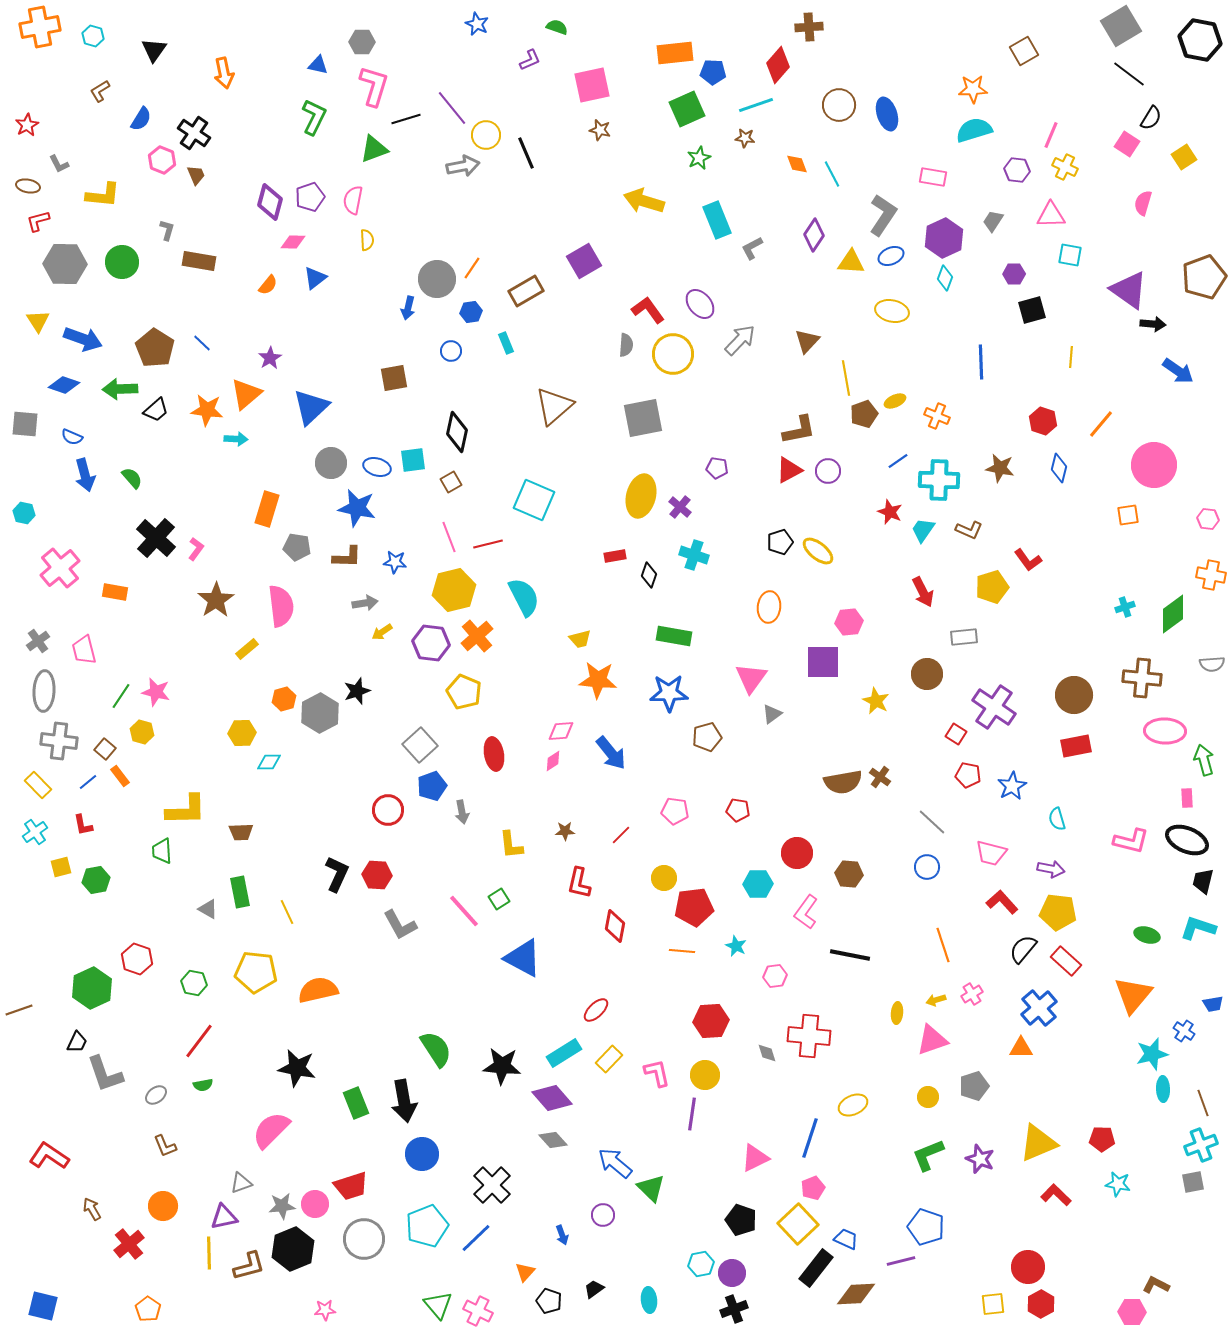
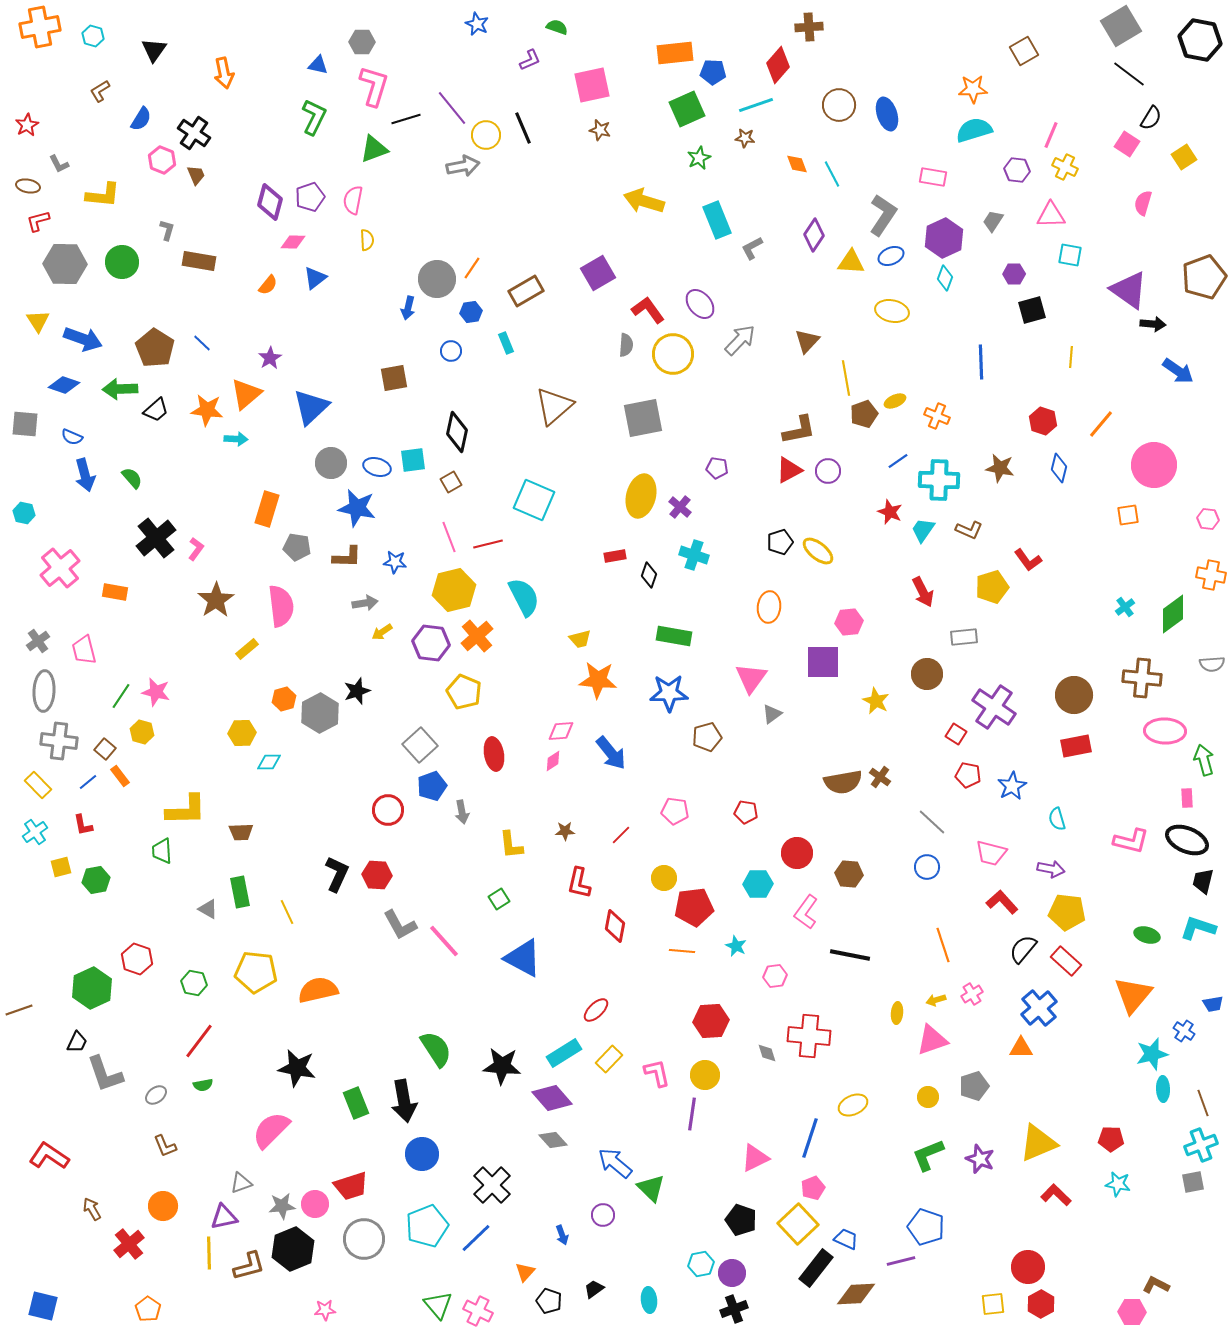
black line at (526, 153): moved 3 px left, 25 px up
purple square at (584, 261): moved 14 px right, 12 px down
black cross at (156, 538): rotated 9 degrees clockwise
cyan cross at (1125, 607): rotated 18 degrees counterclockwise
red pentagon at (738, 810): moved 8 px right, 2 px down
pink line at (464, 911): moved 20 px left, 30 px down
yellow pentagon at (1058, 912): moved 9 px right
red pentagon at (1102, 1139): moved 9 px right
